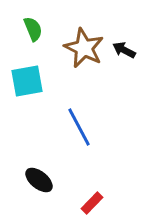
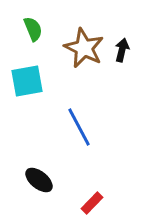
black arrow: moved 2 px left; rotated 75 degrees clockwise
